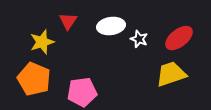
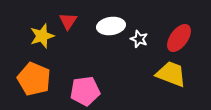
red ellipse: rotated 16 degrees counterclockwise
yellow star: moved 6 px up
yellow trapezoid: rotated 40 degrees clockwise
pink pentagon: moved 3 px right, 1 px up
